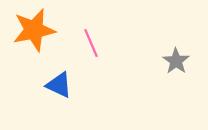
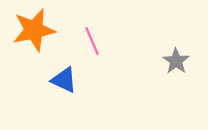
pink line: moved 1 px right, 2 px up
blue triangle: moved 5 px right, 5 px up
